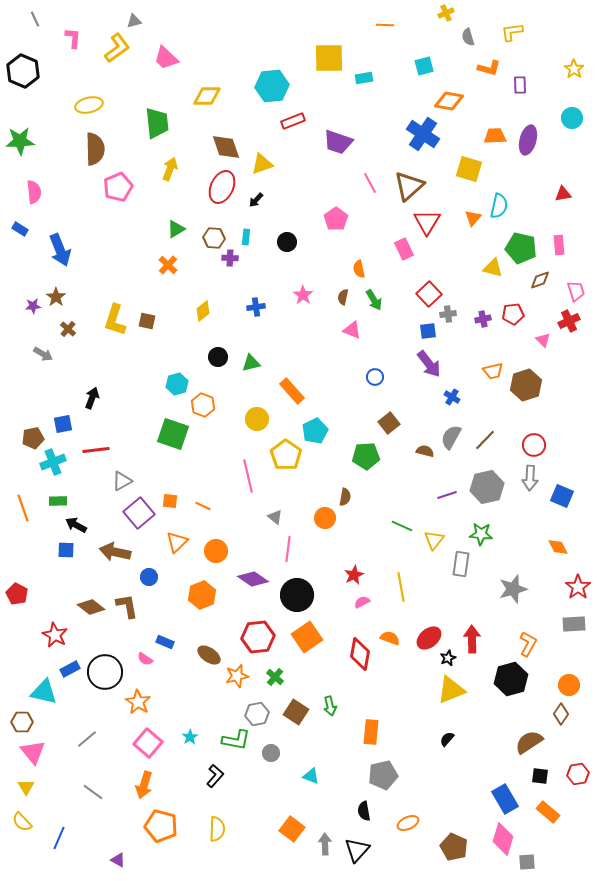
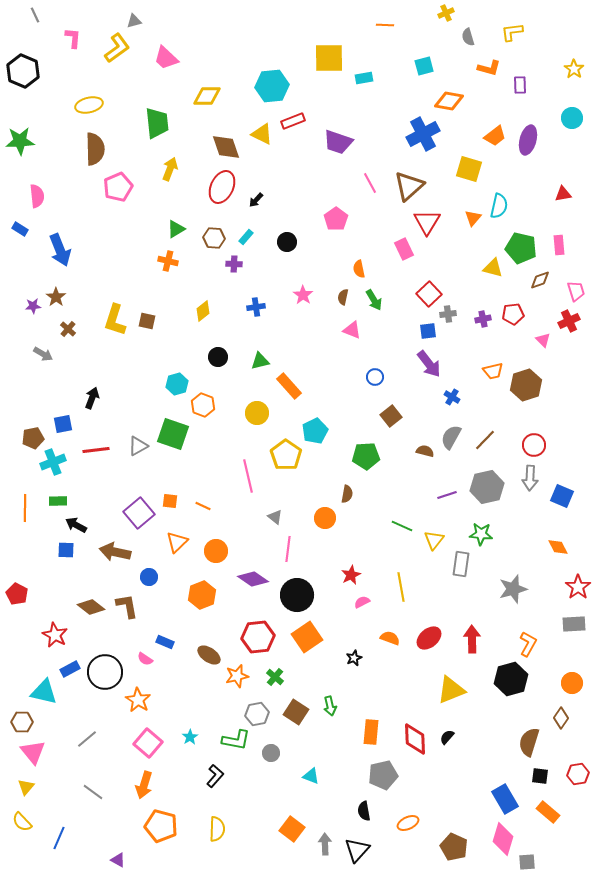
gray line at (35, 19): moved 4 px up
blue cross at (423, 134): rotated 28 degrees clockwise
orange trapezoid at (495, 136): rotated 145 degrees clockwise
yellow triangle at (262, 164): moved 30 px up; rotated 45 degrees clockwise
pink semicircle at (34, 192): moved 3 px right, 4 px down
cyan rectangle at (246, 237): rotated 35 degrees clockwise
purple cross at (230, 258): moved 4 px right, 6 px down
orange cross at (168, 265): moved 4 px up; rotated 30 degrees counterclockwise
green triangle at (251, 363): moved 9 px right, 2 px up
orange rectangle at (292, 391): moved 3 px left, 5 px up
yellow circle at (257, 419): moved 6 px up
brown square at (389, 423): moved 2 px right, 7 px up
gray triangle at (122, 481): moved 16 px right, 35 px up
brown semicircle at (345, 497): moved 2 px right, 3 px up
orange line at (23, 508): moved 2 px right; rotated 20 degrees clockwise
red star at (354, 575): moved 3 px left
red diamond at (360, 654): moved 55 px right, 85 px down; rotated 12 degrees counterclockwise
black star at (448, 658): moved 94 px left
orange circle at (569, 685): moved 3 px right, 2 px up
orange star at (138, 702): moved 2 px up
brown diamond at (561, 714): moved 4 px down
black semicircle at (447, 739): moved 2 px up
brown semicircle at (529, 742): rotated 40 degrees counterclockwise
yellow triangle at (26, 787): rotated 12 degrees clockwise
